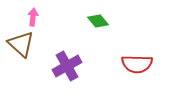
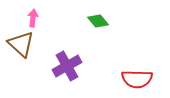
pink arrow: moved 1 px down
red semicircle: moved 15 px down
